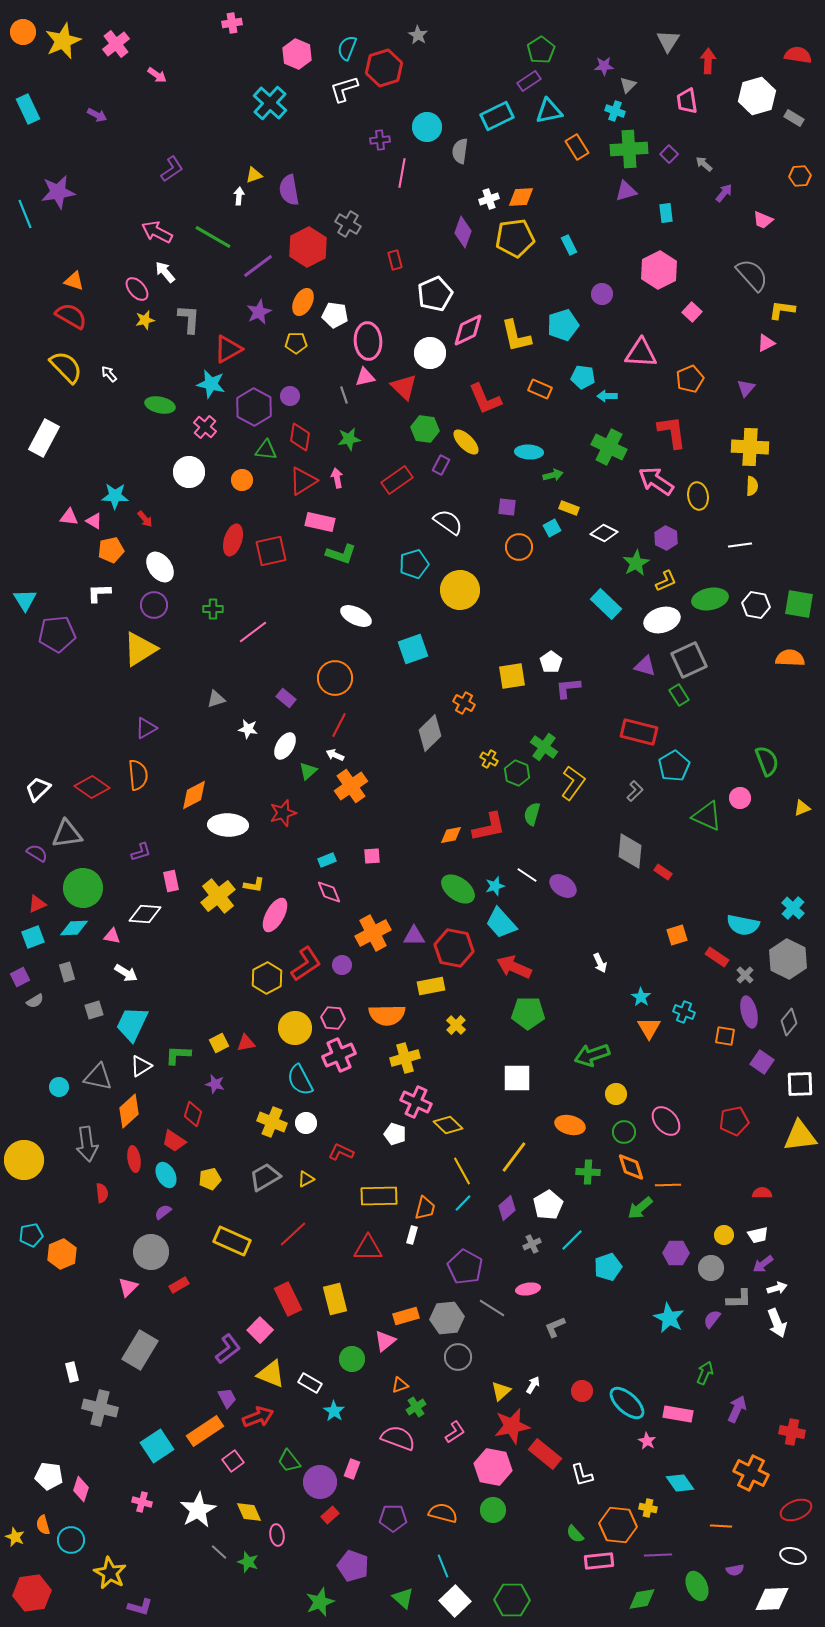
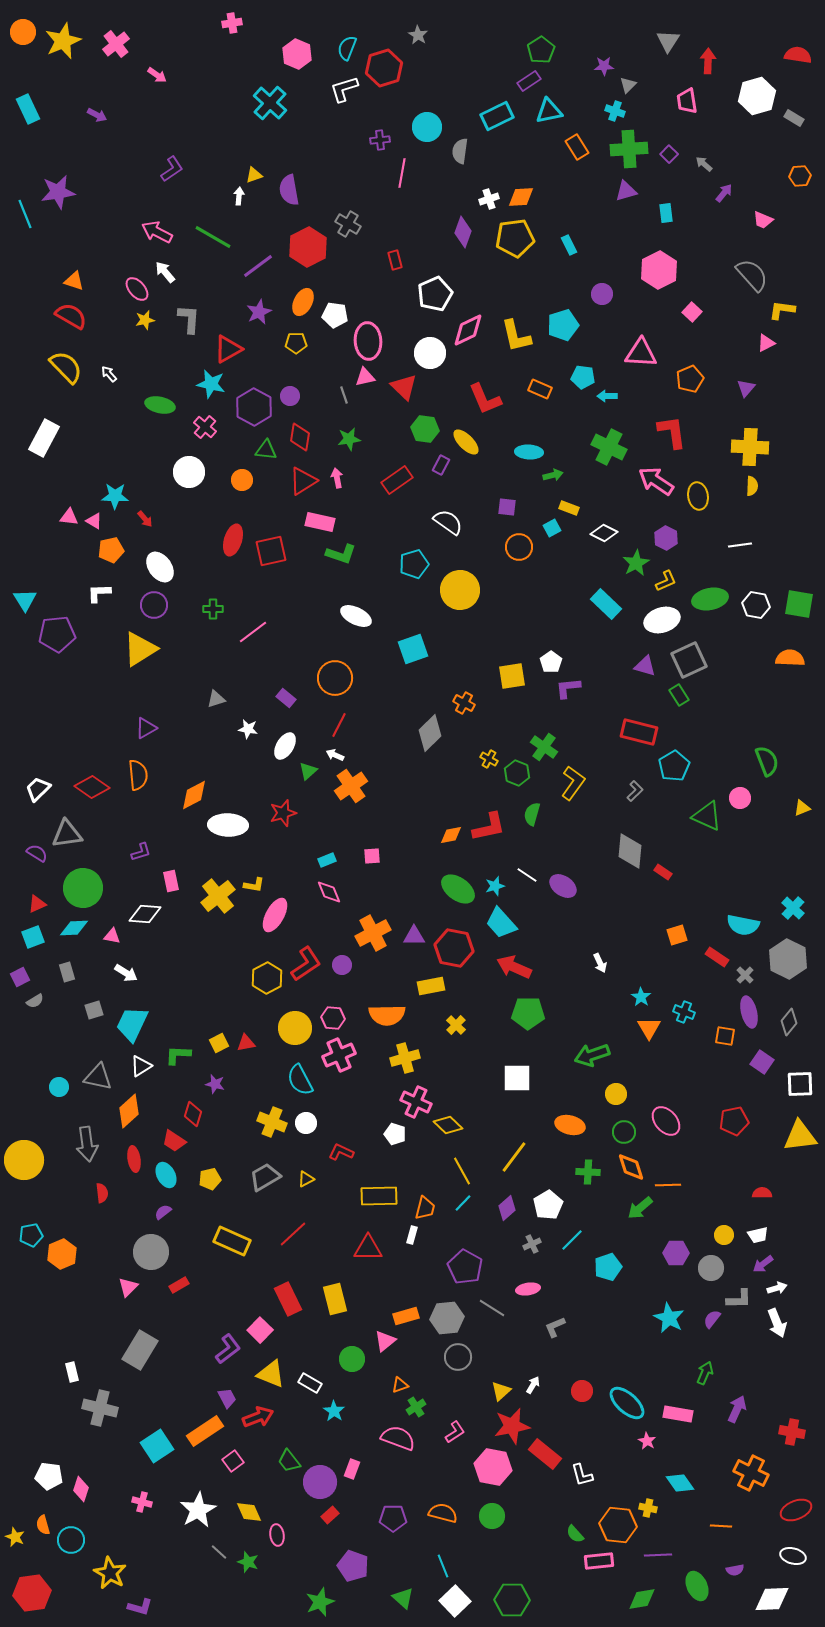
green circle at (493, 1510): moved 1 px left, 6 px down
